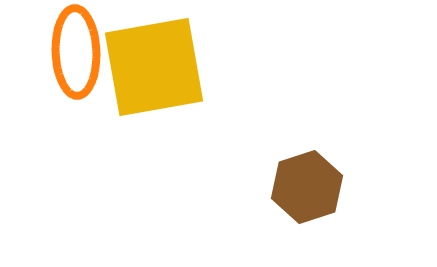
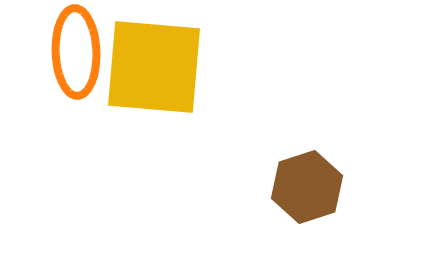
yellow square: rotated 15 degrees clockwise
